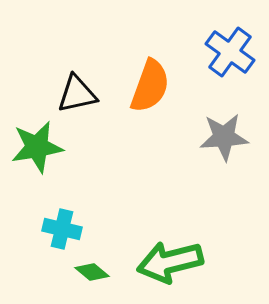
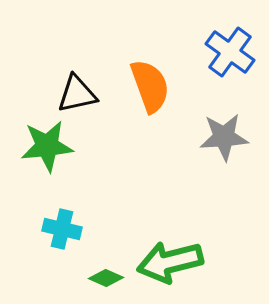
orange semicircle: rotated 40 degrees counterclockwise
green star: moved 10 px right, 1 px up; rotated 4 degrees clockwise
green diamond: moved 14 px right, 6 px down; rotated 16 degrees counterclockwise
